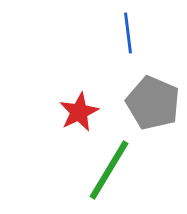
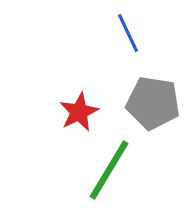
blue line: rotated 18 degrees counterclockwise
gray pentagon: rotated 14 degrees counterclockwise
